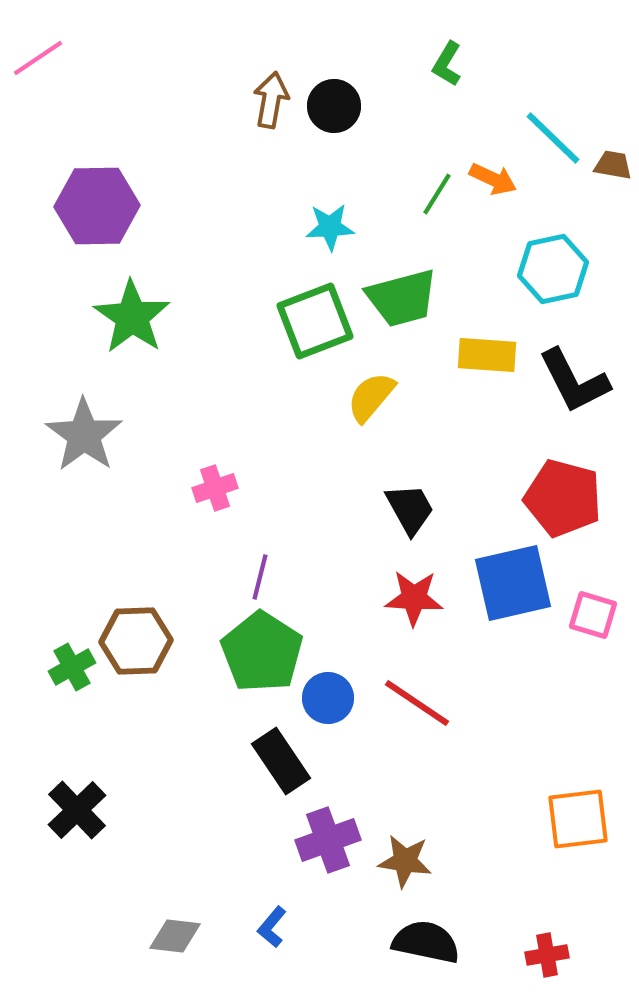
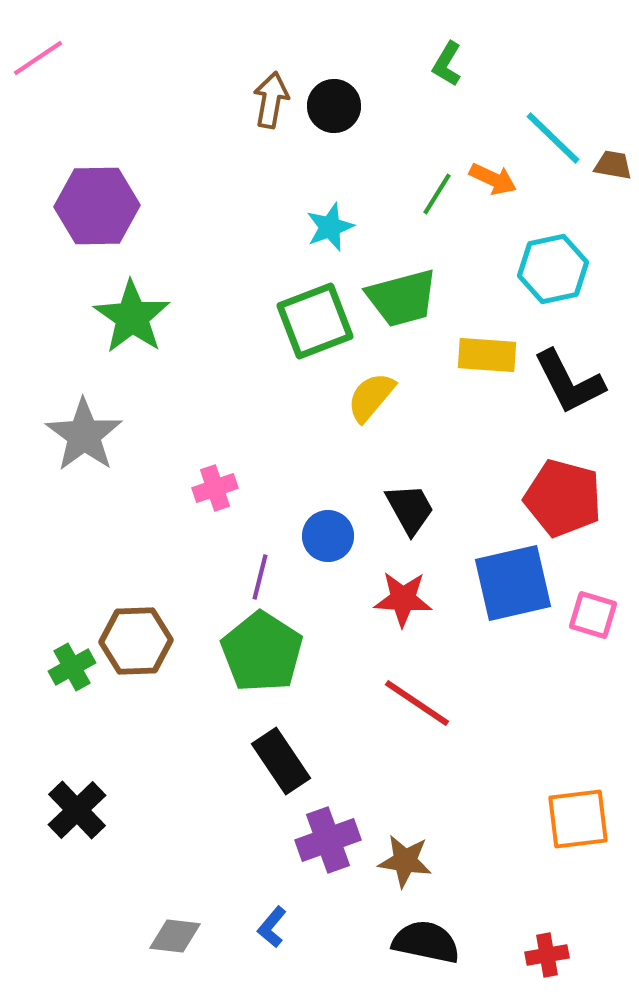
cyan star: rotated 18 degrees counterclockwise
black L-shape: moved 5 px left, 1 px down
red star: moved 11 px left, 1 px down
blue circle: moved 162 px up
